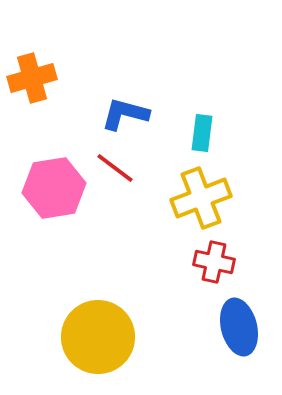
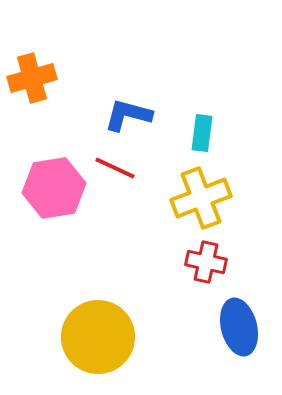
blue L-shape: moved 3 px right, 1 px down
red line: rotated 12 degrees counterclockwise
red cross: moved 8 px left
